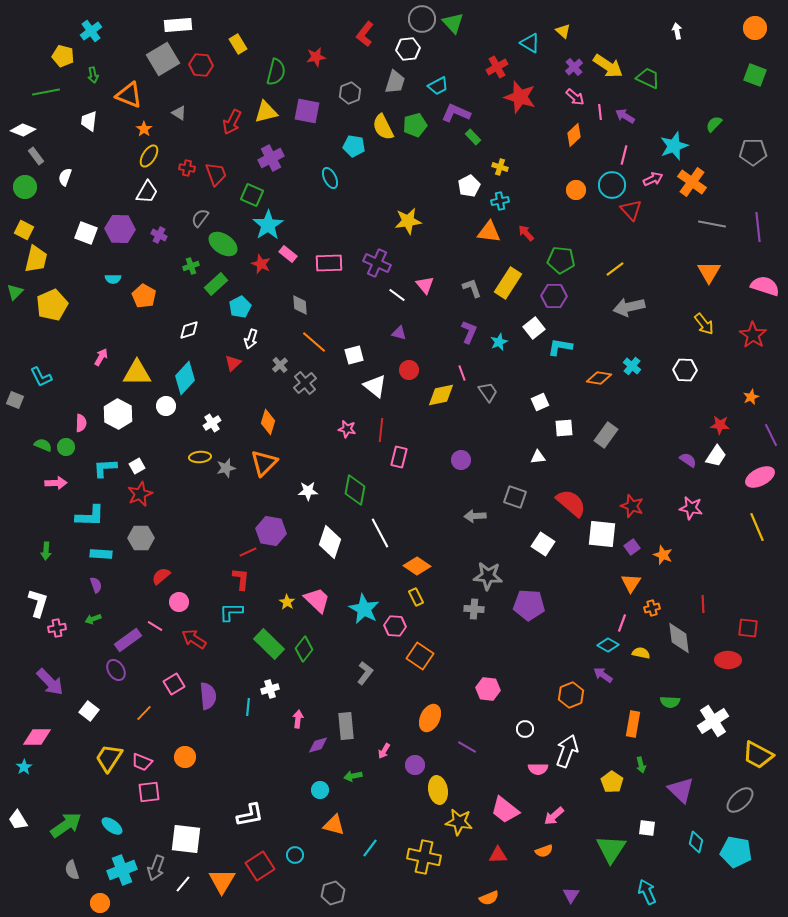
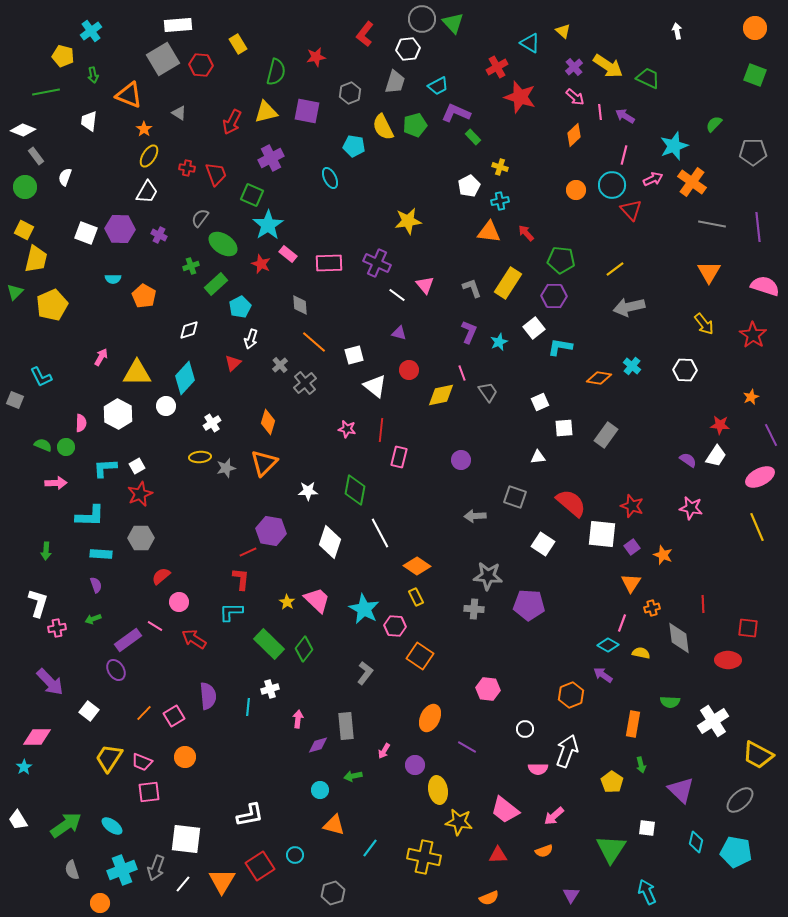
pink square at (174, 684): moved 32 px down
